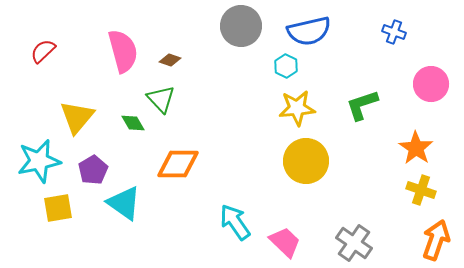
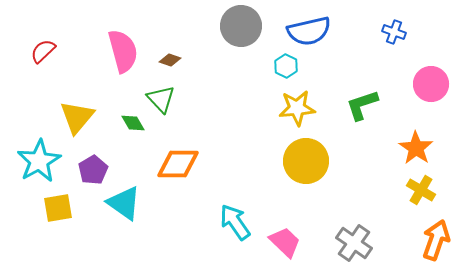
cyan star: rotated 18 degrees counterclockwise
yellow cross: rotated 12 degrees clockwise
